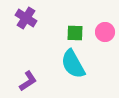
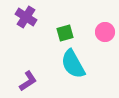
purple cross: moved 1 px up
green square: moved 10 px left; rotated 18 degrees counterclockwise
